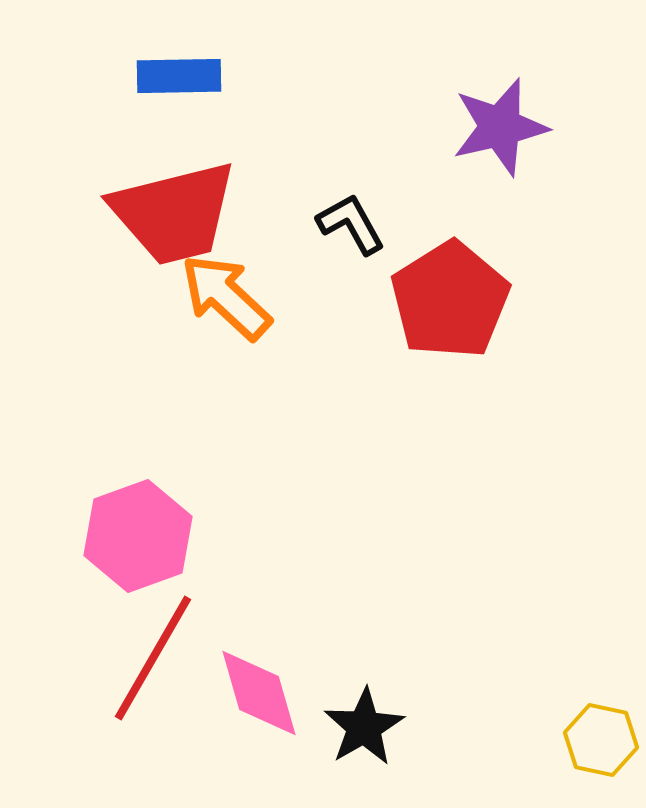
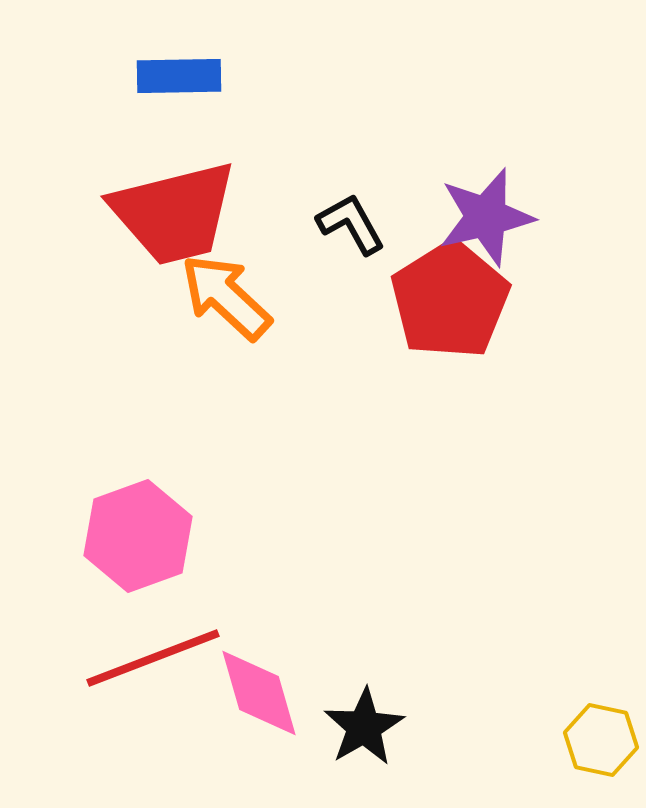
purple star: moved 14 px left, 90 px down
red line: rotated 39 degrees clockwise
